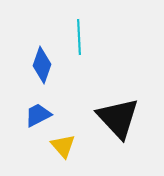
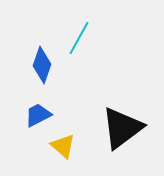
cyan line: moved 1 px down; rotated 32 degrees clockwise
black triangle: moved 4 px right, 10 px down; rotated 36 degrees clockwise
yellow triangle: rotated 8 degrees counterclockwise
